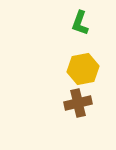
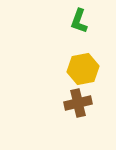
green L-shape: moved 1 px left, 2 px up
